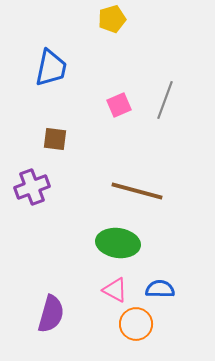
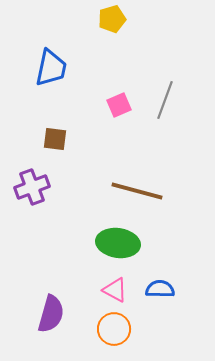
orange circle: moved 22 px left, 5 px down
